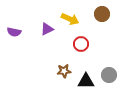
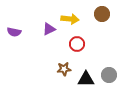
yellow arrow: rotated 18 degrees counterclockwise
purple triangle: moved 2 px right
red circle: moved 4 px left
brown star: moved 2 px up
black triangle: moved 2 px up
